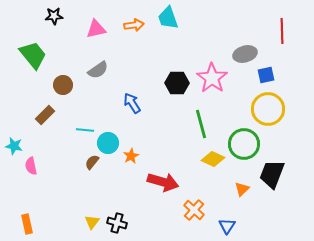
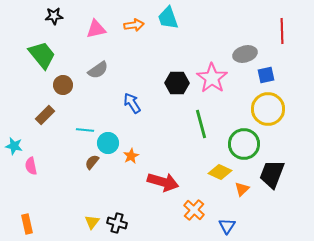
green trapezoid: moved 9 px right
yellow diamond: moved 7 px right, 13 px down
